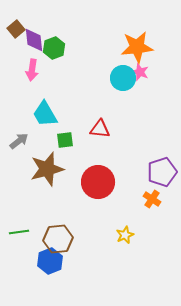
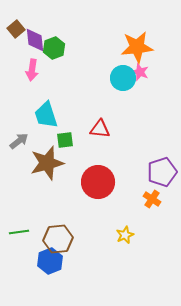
purple diamond: moved 1 px right
cyan trapezoid: moved 1 px right, 1 px down; rotated 12 degrees clockwise
brown star: moved 6 px up
